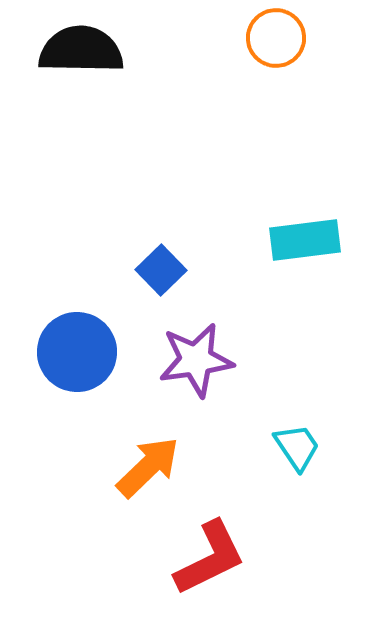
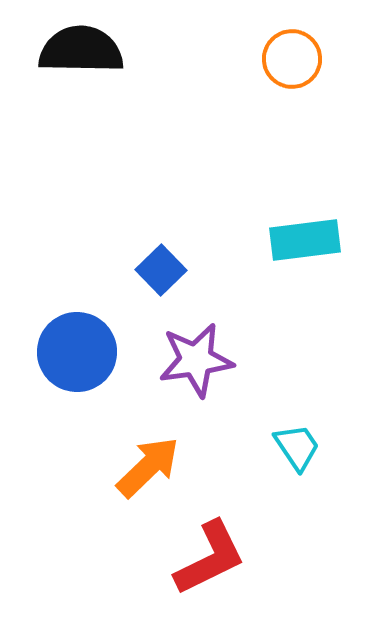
orange circle: moved 16 px right, 21 px down
